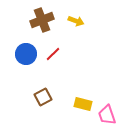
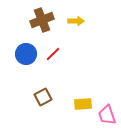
yellow arrow: rotated 21 degrees counterclockwise
yellow rectangle: rotated 18 degrees counterclockwise
